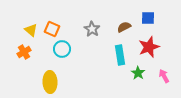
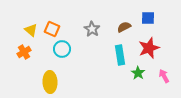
red star: moved 1 px down
